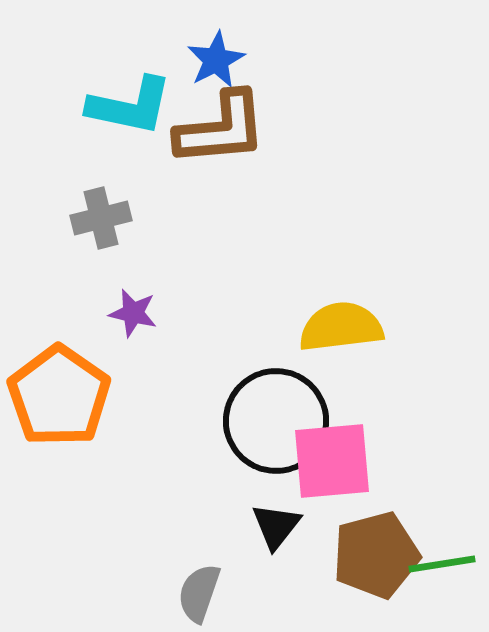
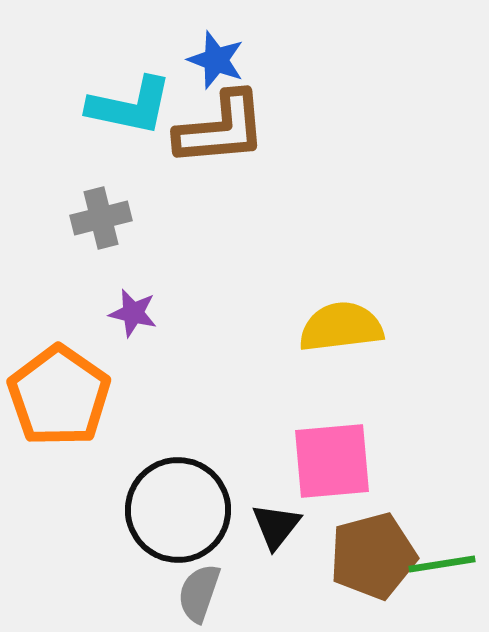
blue star: rotated 24 degrees counterclockwise
black circle: moved 98 px left, 89 px down
brown pentagon: moved 3 px left, 1 px down
